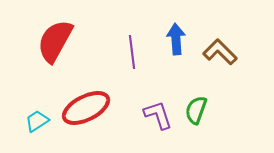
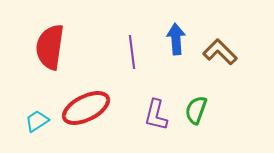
red semicircle: moved 5 px left, 6 px down; rotated 21 degrees counterclockwise
purple L-shape: moved 2 px left; rotated 148 degrees counterclockwise
